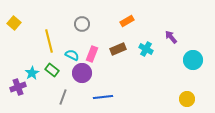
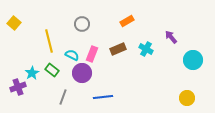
yellow circle: moved 1 px up
